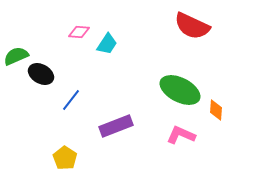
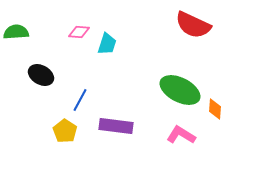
red semicircle: moved 1 px right, 1 px up
cyan trapezoid: rotated 15 degrees counterclockwise
green semicircle: moved 24 px up; rotated 20 degrees clockwise
black ellipse: moved 1 px down
blue line: moved 9 px right; rotated 10 degrees counterclockwise
orange diamond: moved 1 px left, 1 px up
purple rectangle: rotated 28 degrees clockwise
pink L-shape: rotated 8 degrees clockwise
yellow pentagon: moved 27 px up
